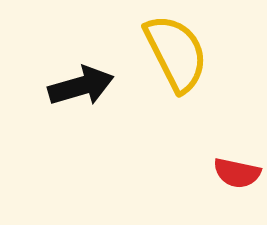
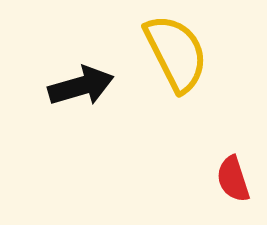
red semicircle: moved 4 px left, 6 px down; rotated 60 degrees clockwise
